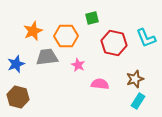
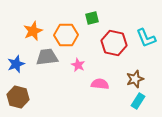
orange hexagon: moved 1 px up
